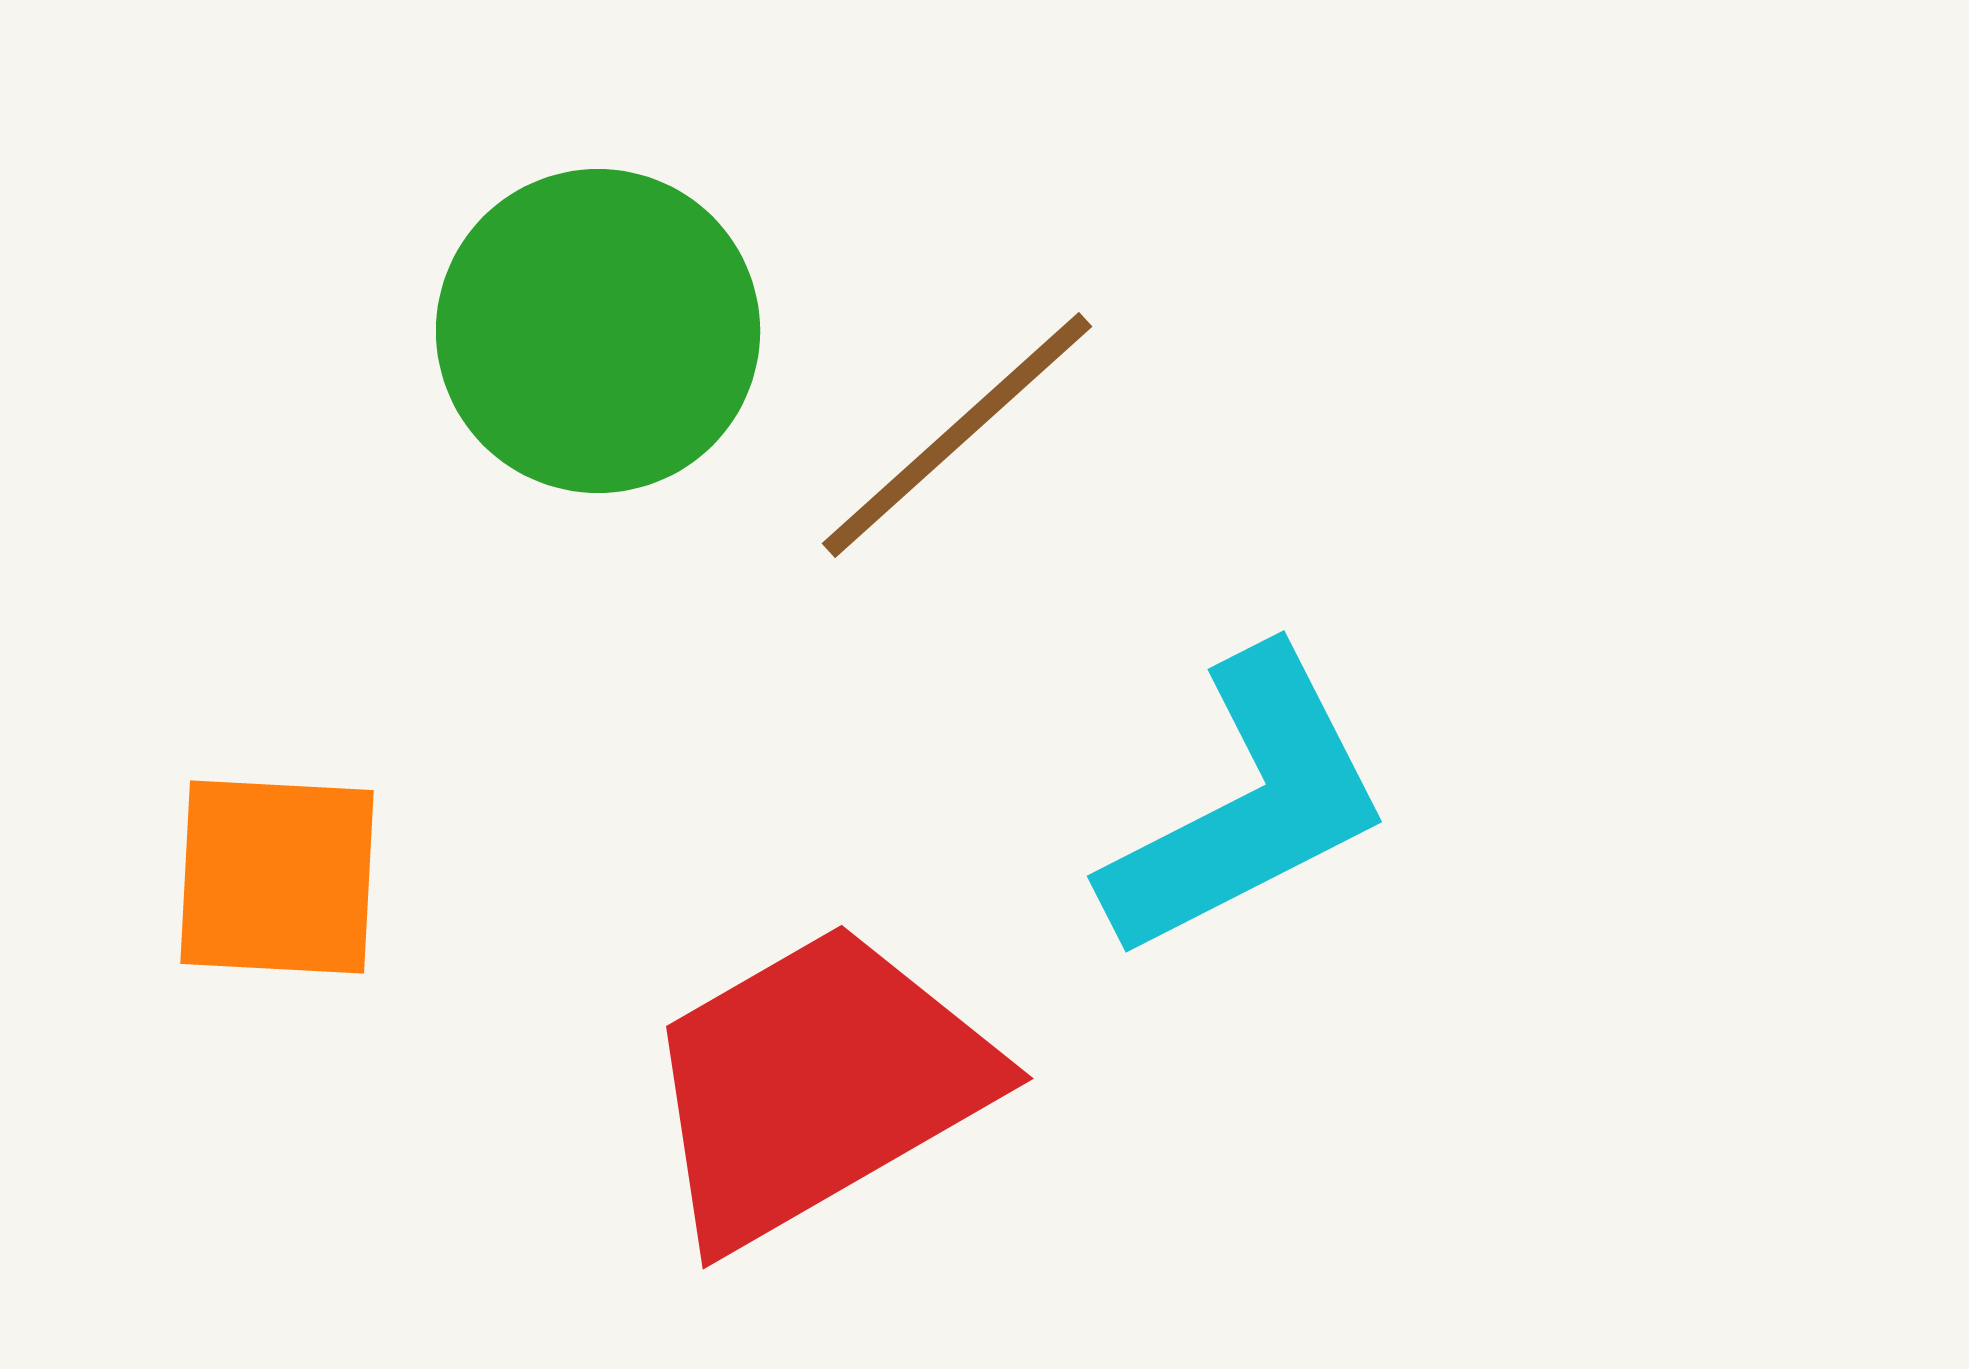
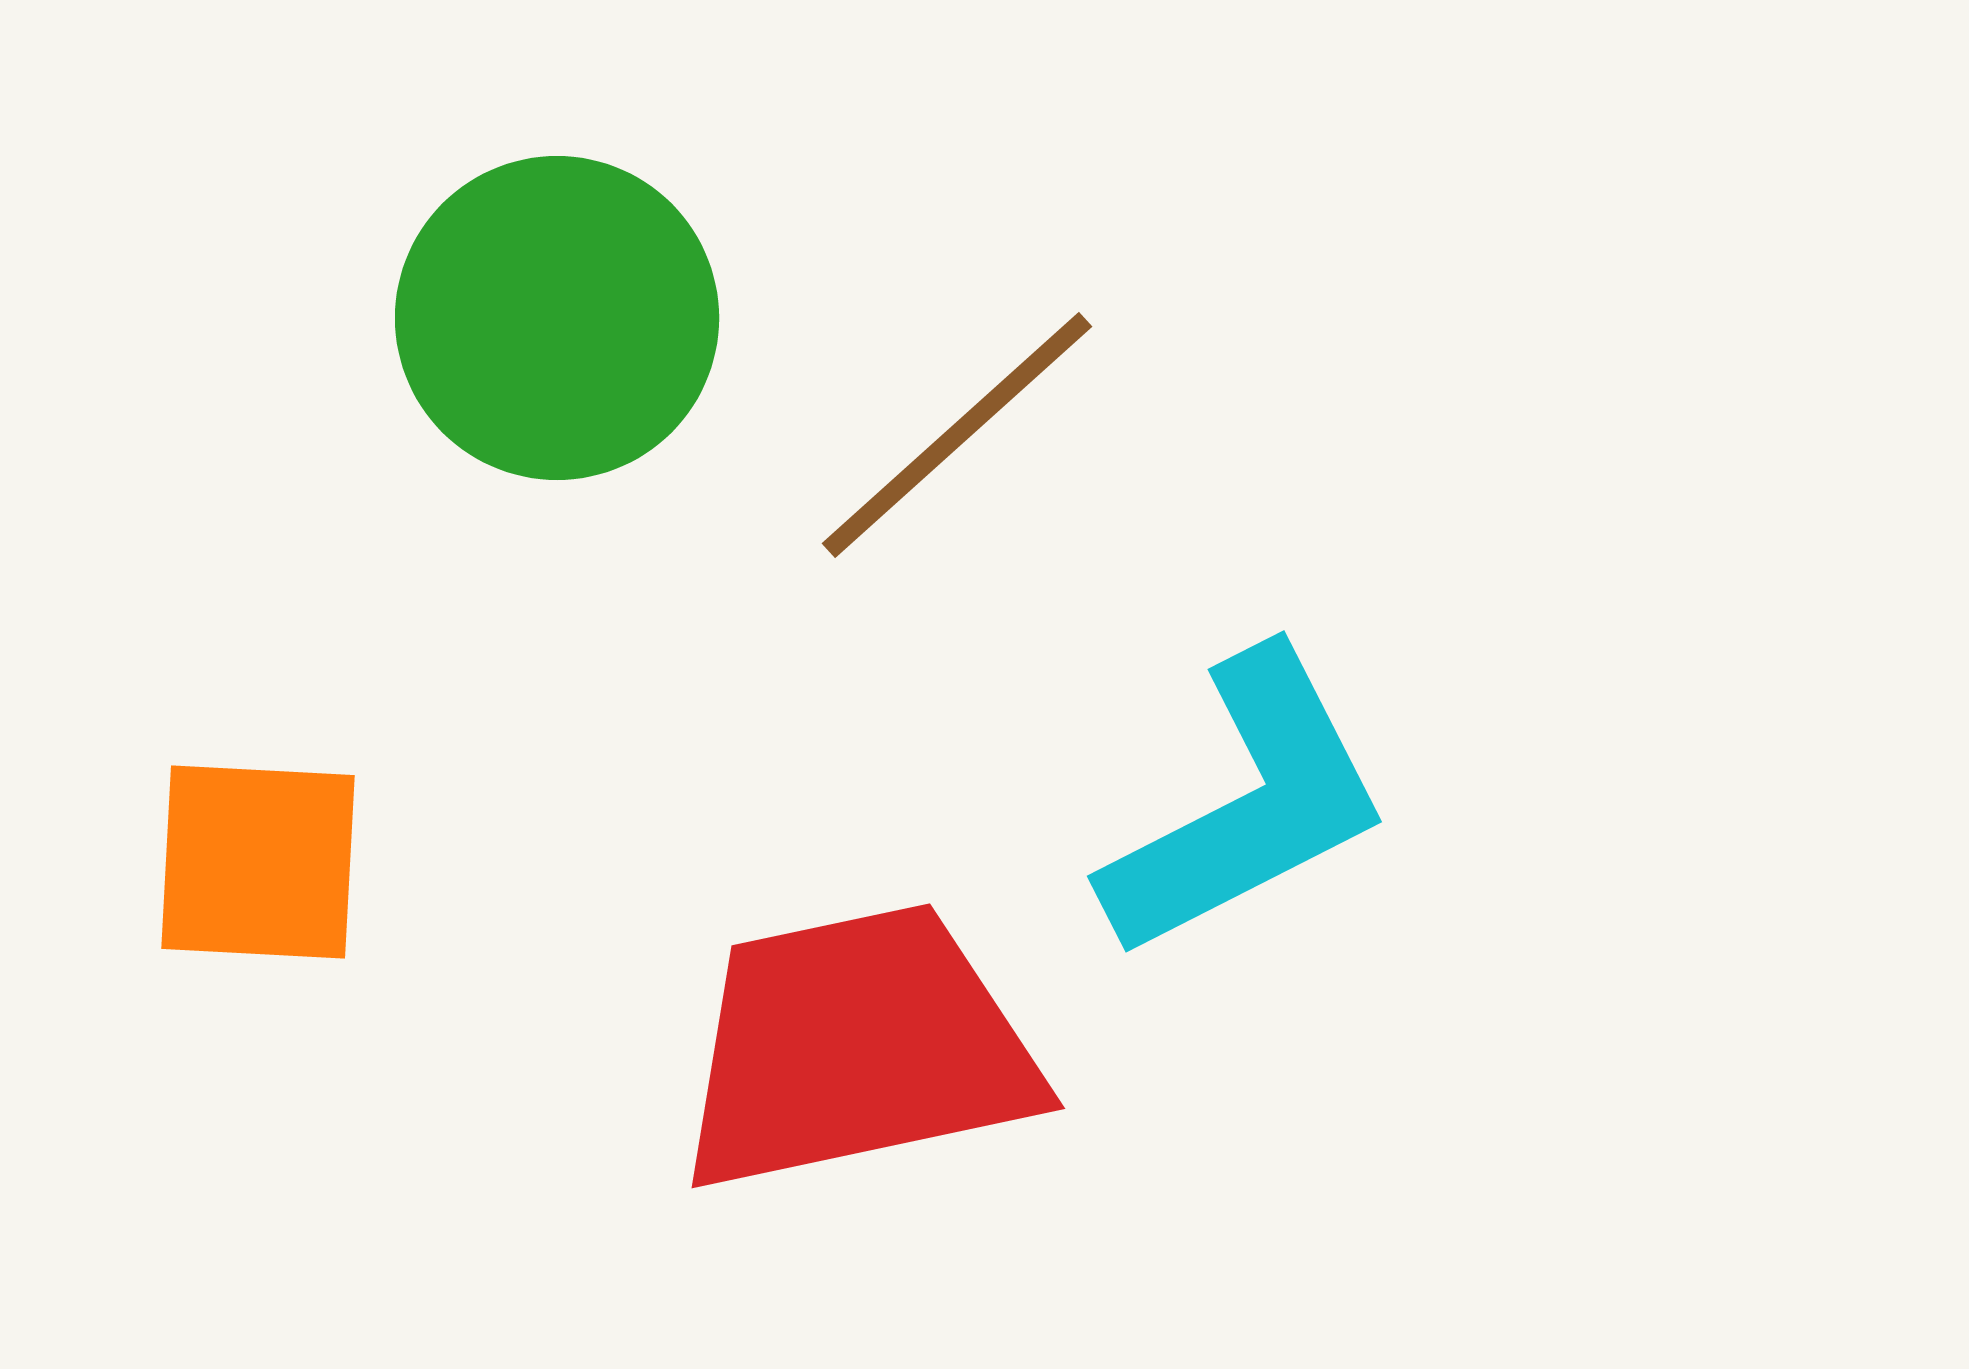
green circle: moved 41 px left, 13 px up
orange square: moved 19 px left, 15 px up
red trapezoid: moved 40 px right, 37 px up; rotated 18 degrees clockwise
